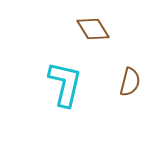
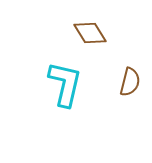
brown diamond: moved 3 px left, 4 px down
